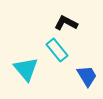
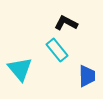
cyan triangle: moved 6 px left
blue trapezoid: rotated 30 degrees clockwise
